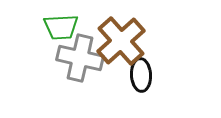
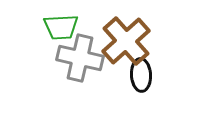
brown cross: moved 5 px right
